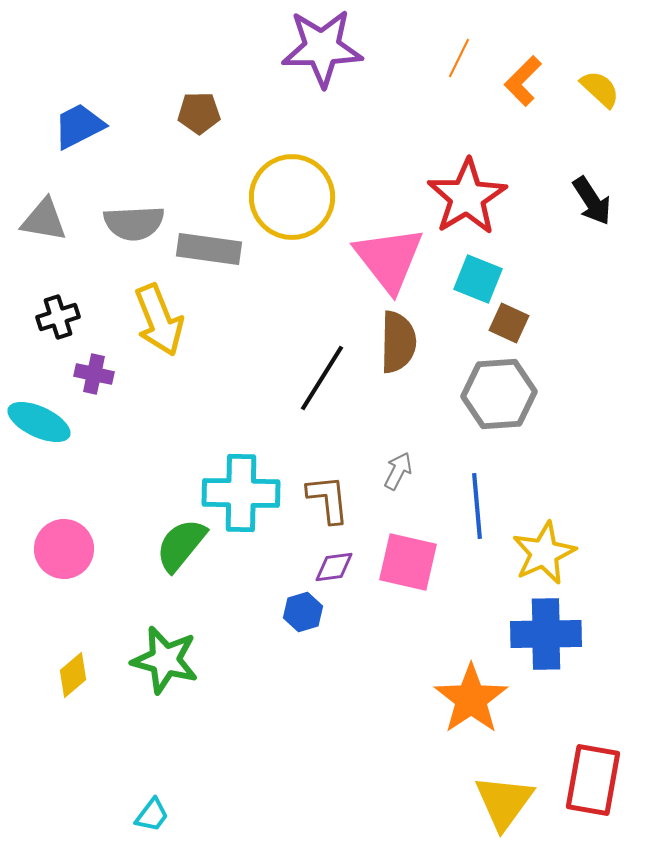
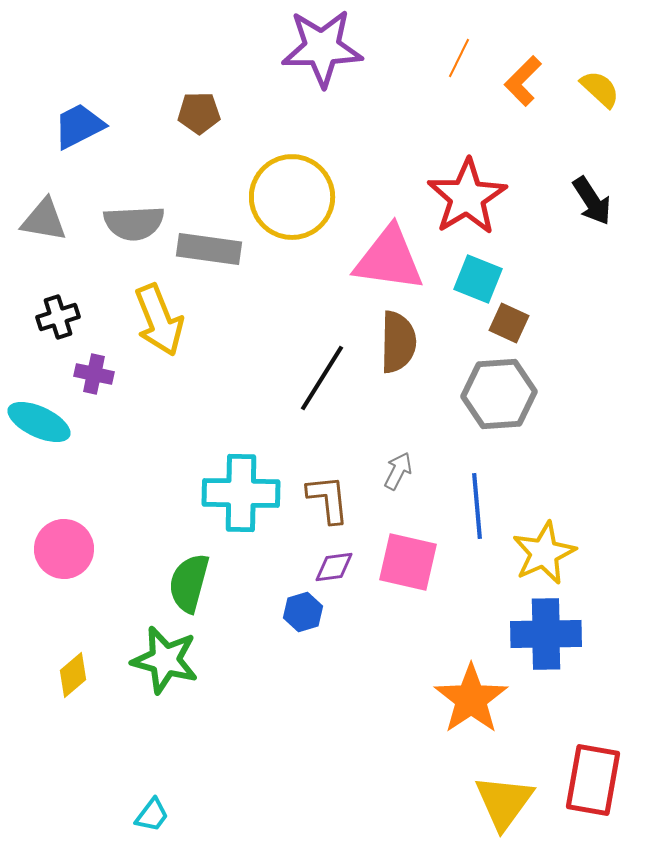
pink triangle: rotated 44 degrees counterclockwise
green semicircle: moved 8 px right, 38 px down; rotated 24 degrees counterclockwise
